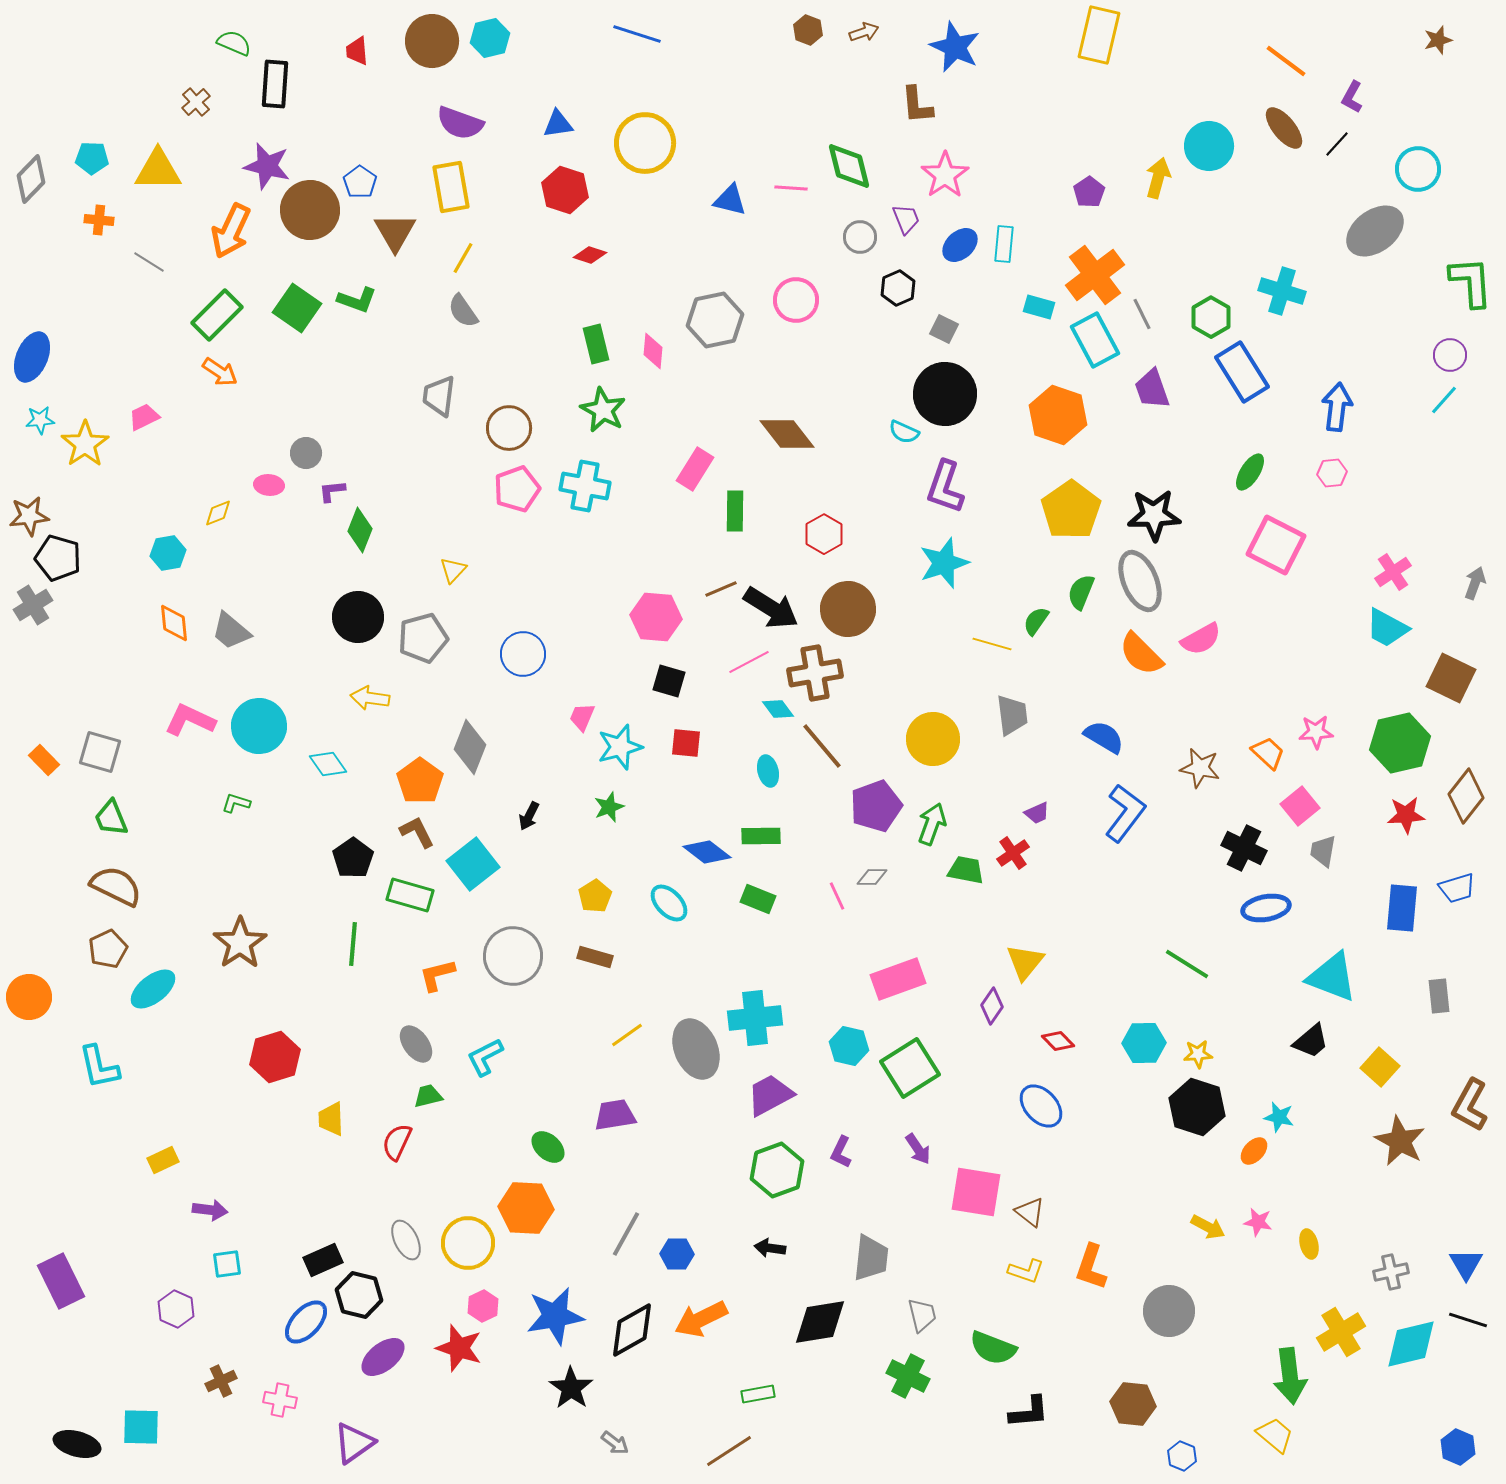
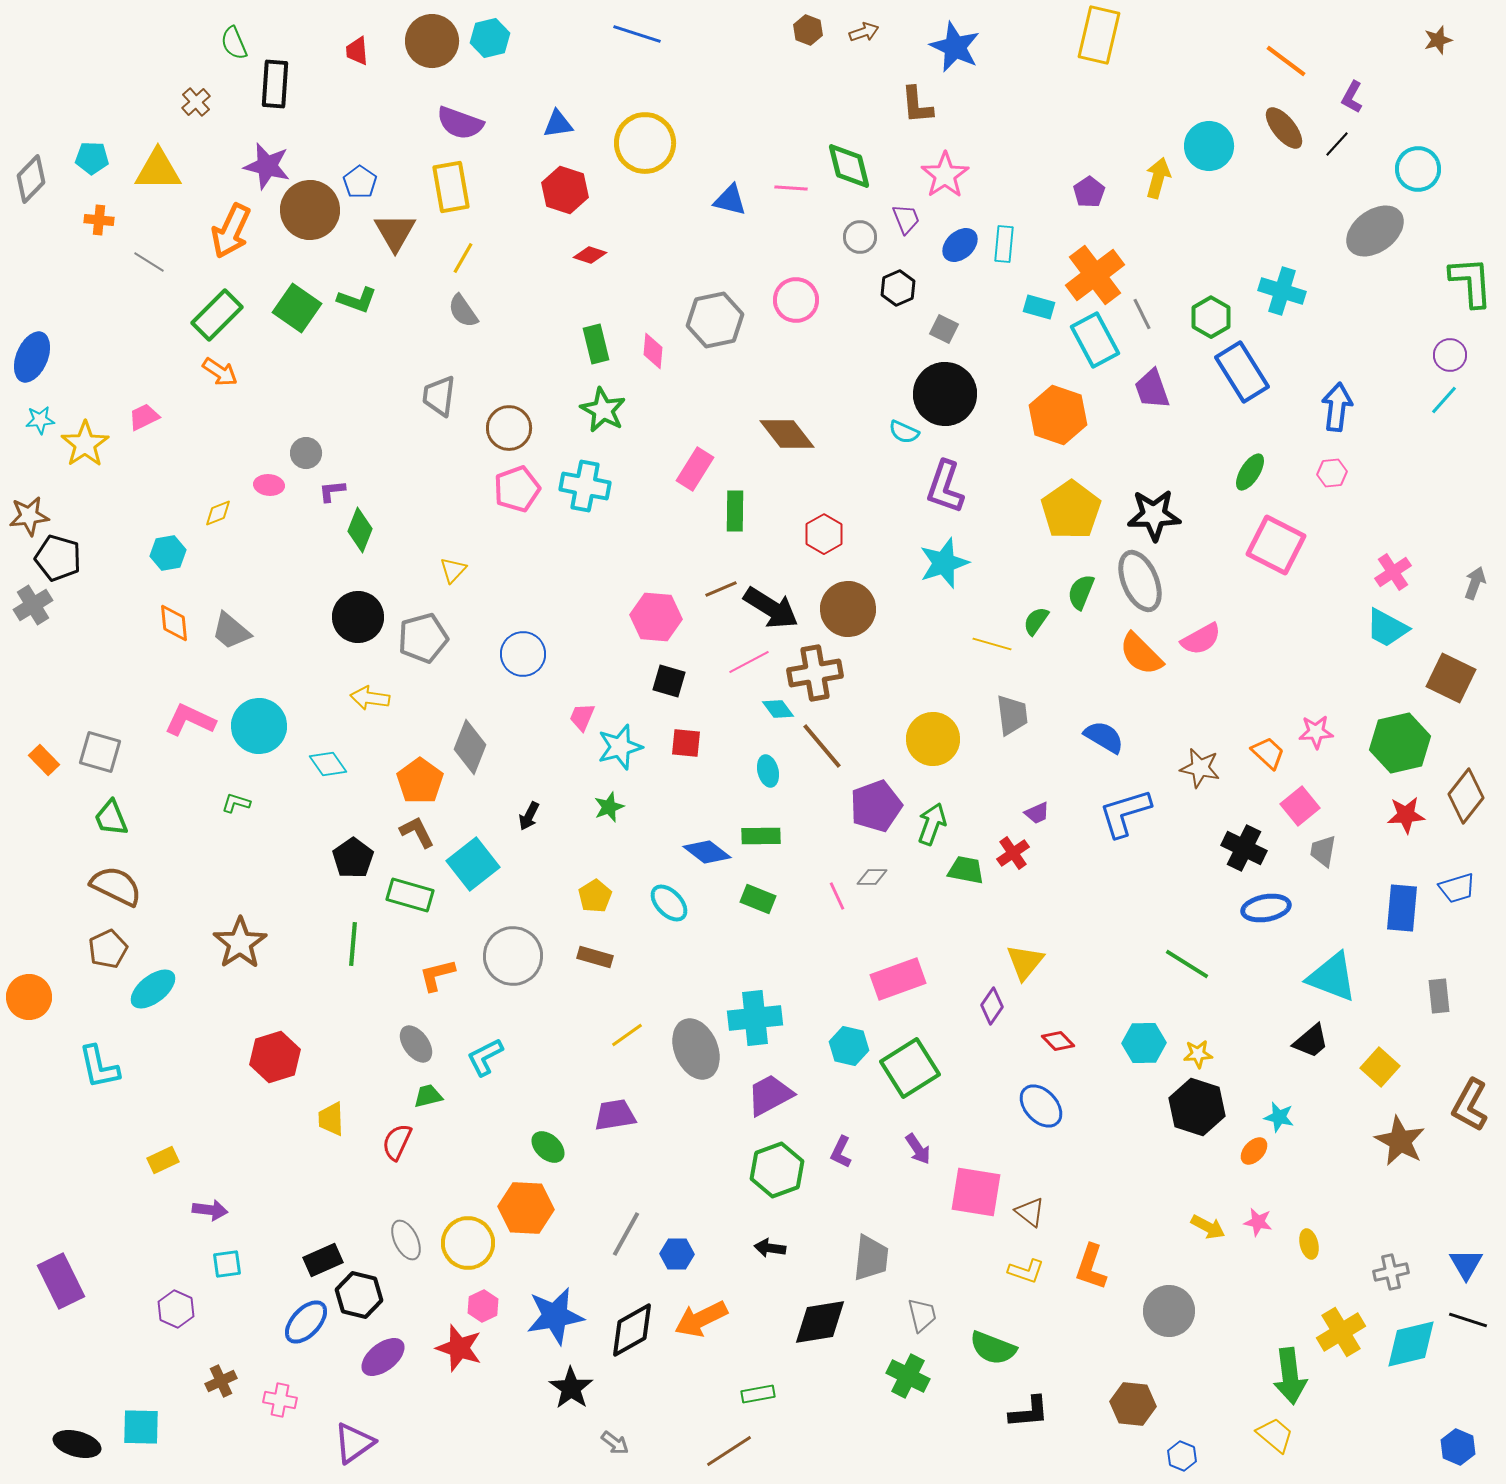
green semicircle at (234, 43): rotated 136 degrees counterclockwise
blue L-shape at (1125, 813): rotated 144 degrees counterclockwise
